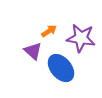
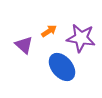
purple triangle: moved 9 px left, 6 px up
blue ellipse: moved 1 px right, 1 px up
